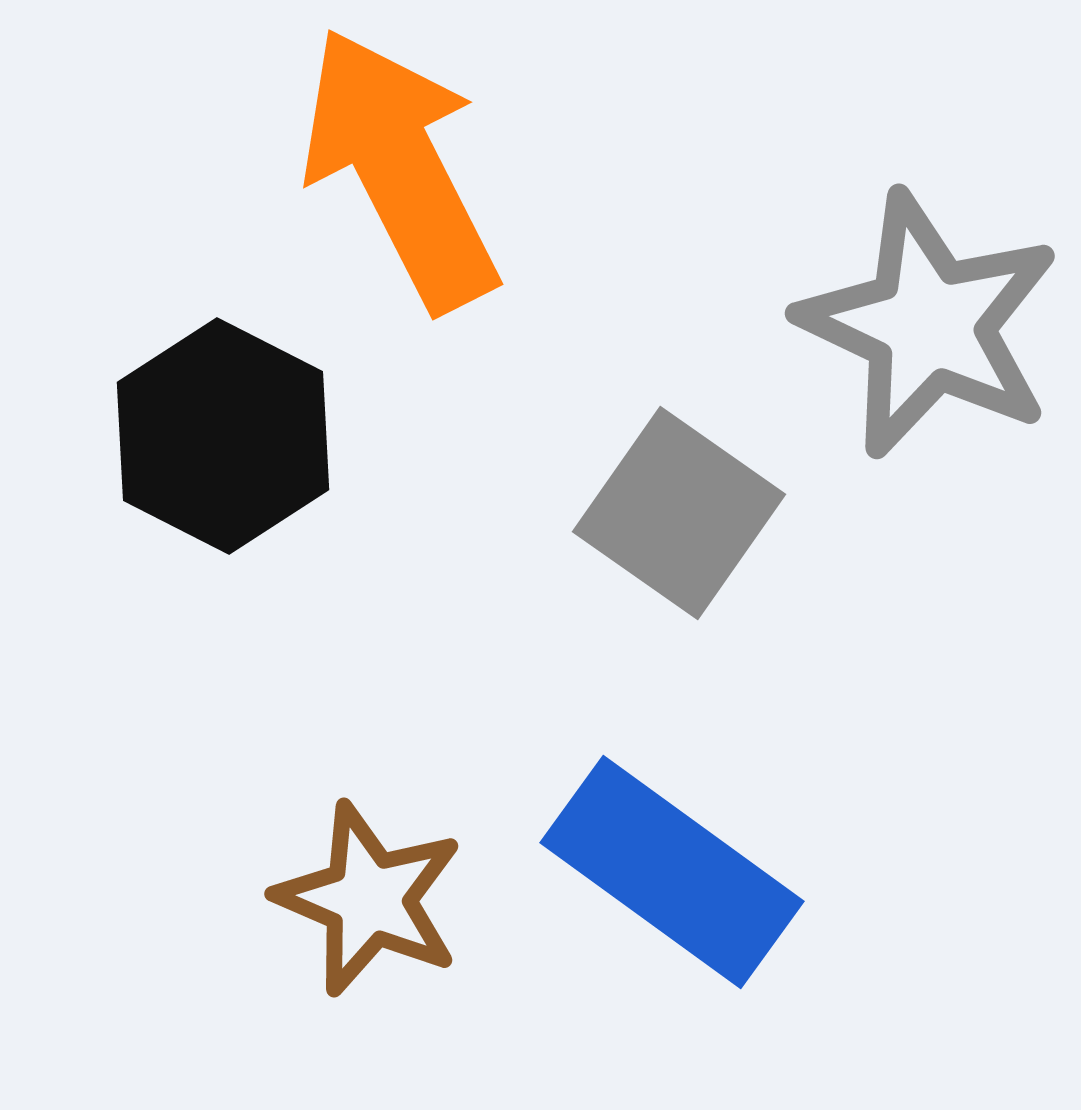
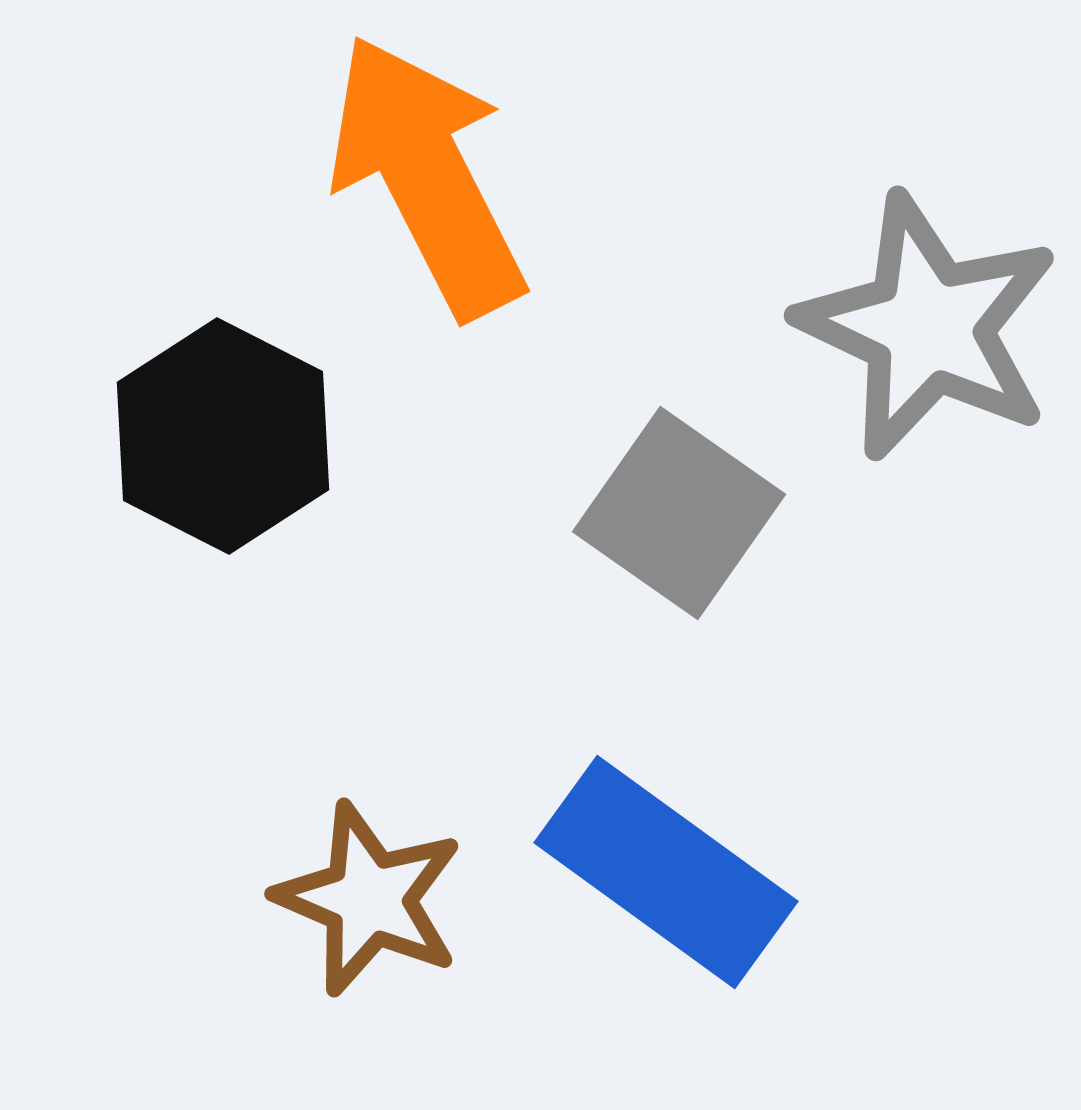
orange arrow: moved 27 px right, 7 px down
gray star: moved 1 px left, 2 px down
blue rectangle: moved 6 px left
